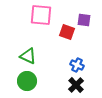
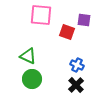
green circle: moved 5 px right, 2 px up
